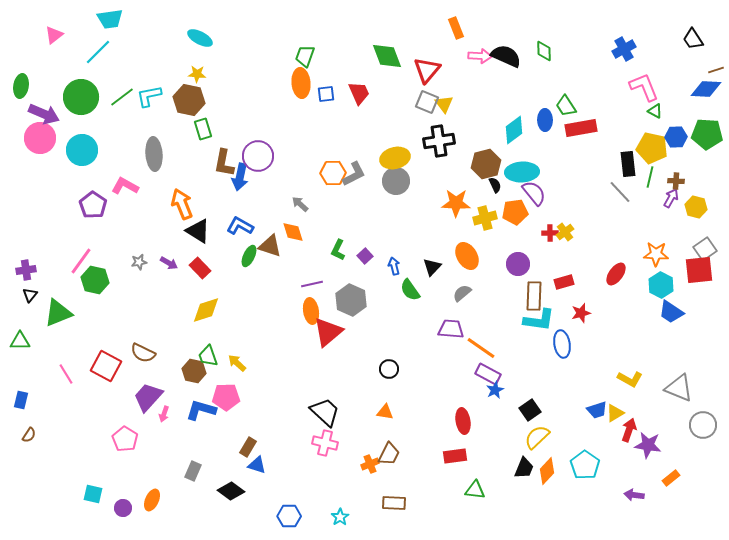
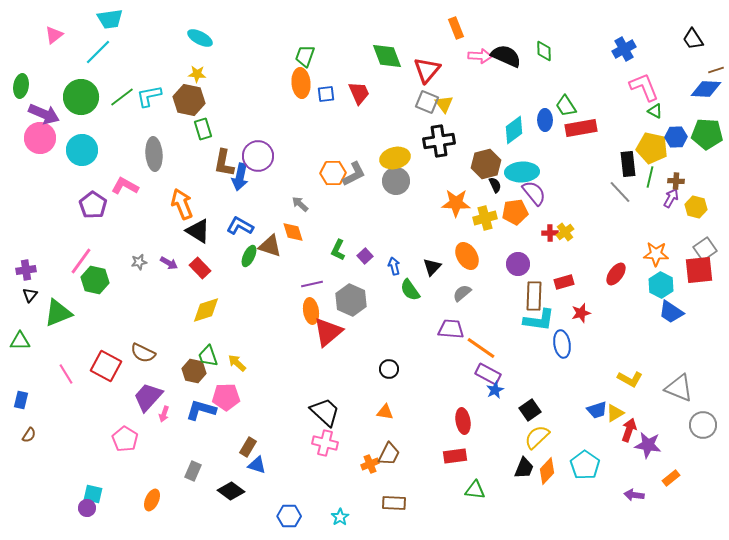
purple circle at (123, 508): moved 36 px left
